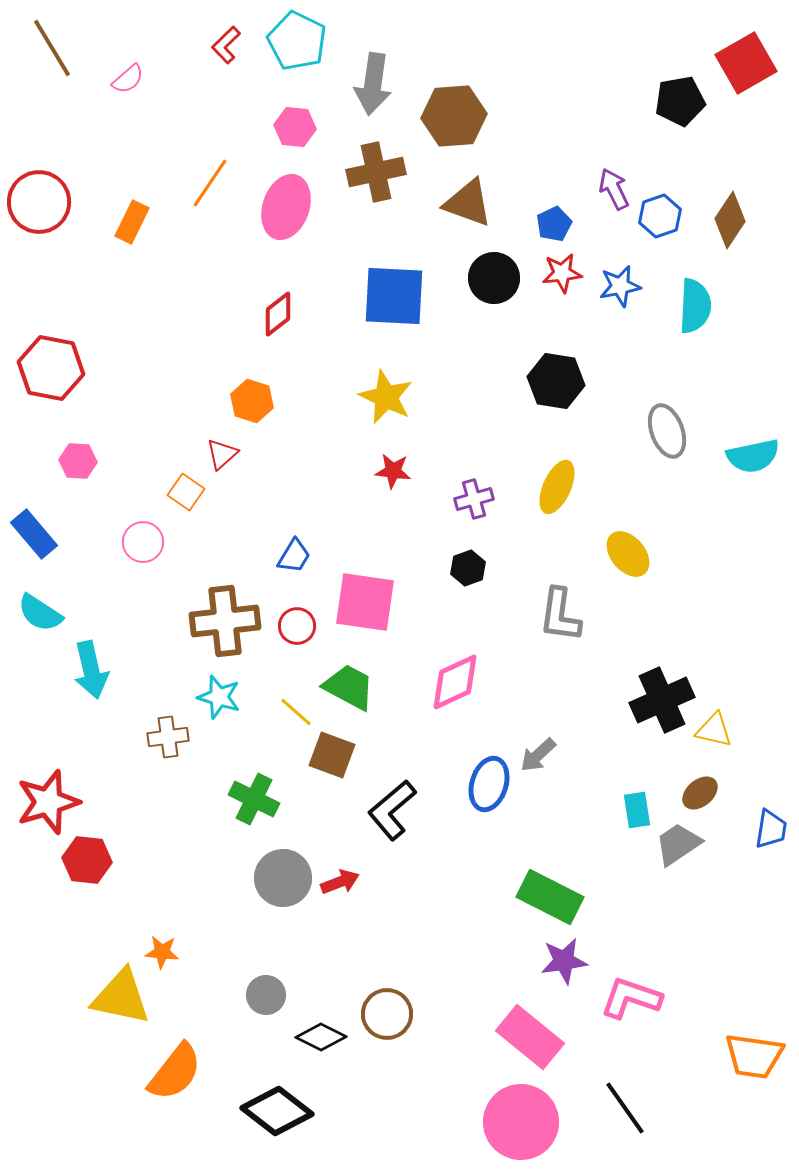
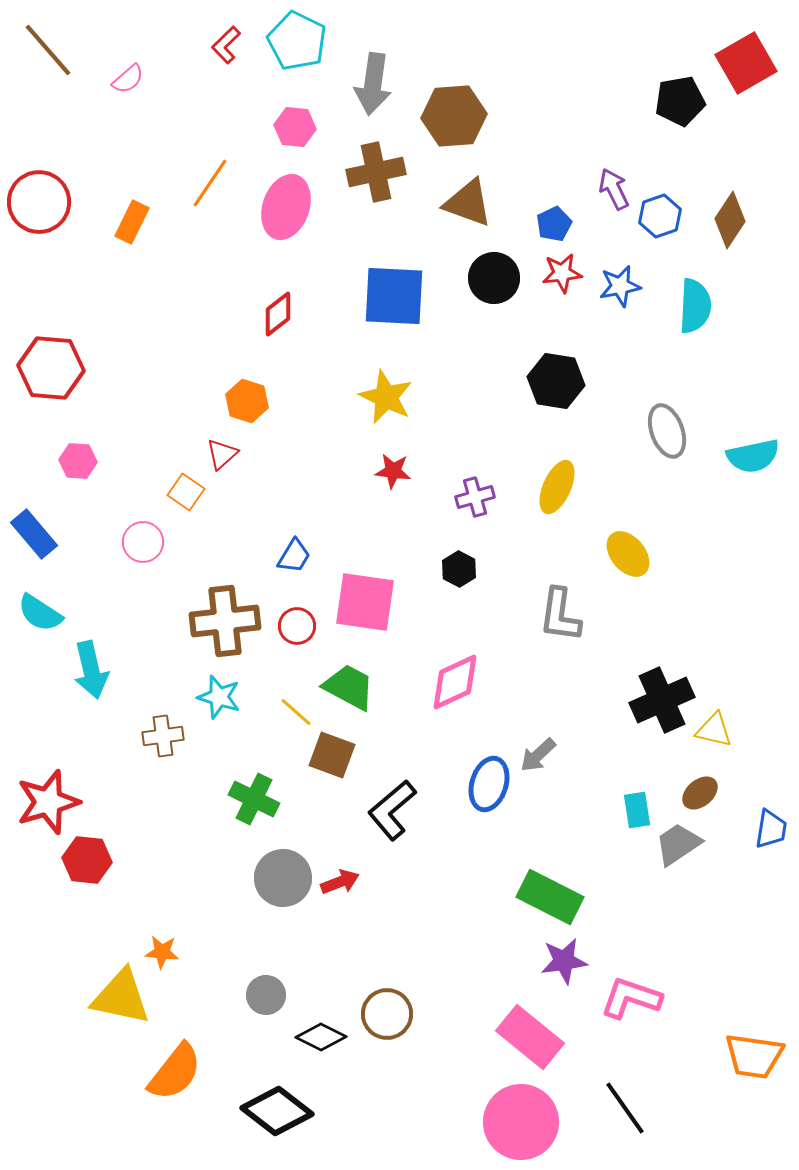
brown line at (52, 48): moved 4 px left, 2 px down; rotated 10 degrees counterclockwise
red hexagon at (51, 368): rotated 6 degrees counterclockwise
orange hexagon at (252, 401): moved 5 px left
purple cross at (474, 499): moved 1 px right, 2 px up
black hexagon at (468, 568): moved 9 px left, 1 px down; rotated 12 degrees counterclockwise
brown cross at (168, 737): moved 5 px left, 1 px up
